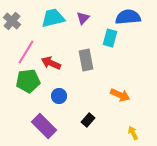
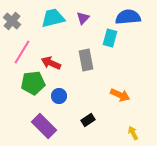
pink line: moved 4 px left
green pentagon: moved 5 px right, 2 px down
black rectangle: rotated 16 degrees clockwise
